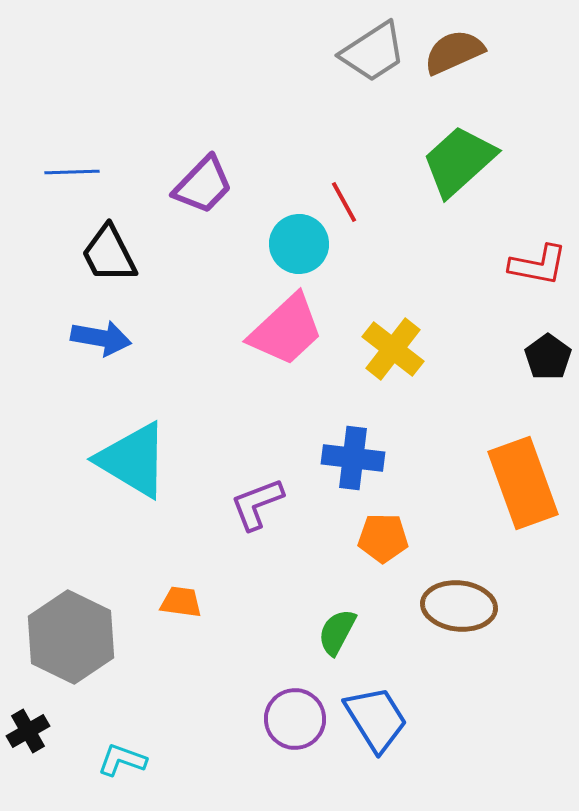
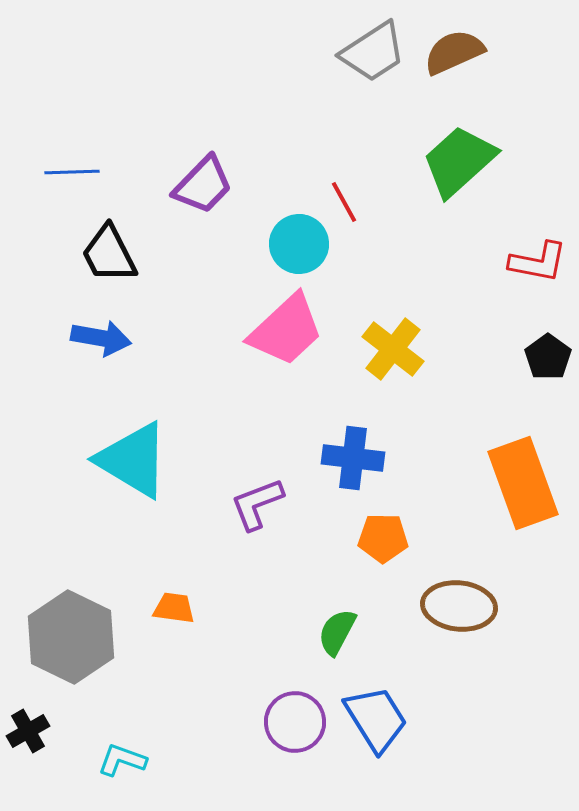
red L-shape: moved 3 px up
orange trapezoid: moved 7 px left, 6 px down
purple circle: moved 3 px down
